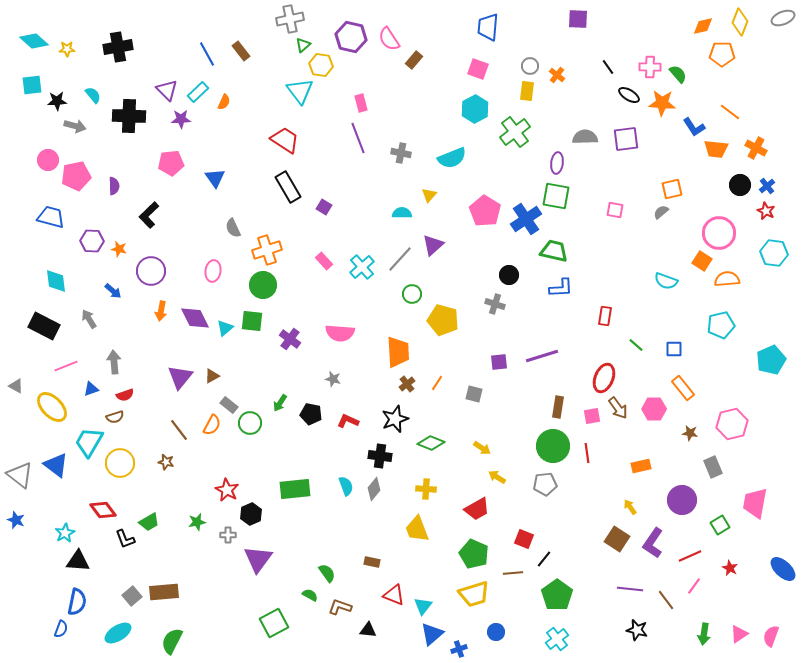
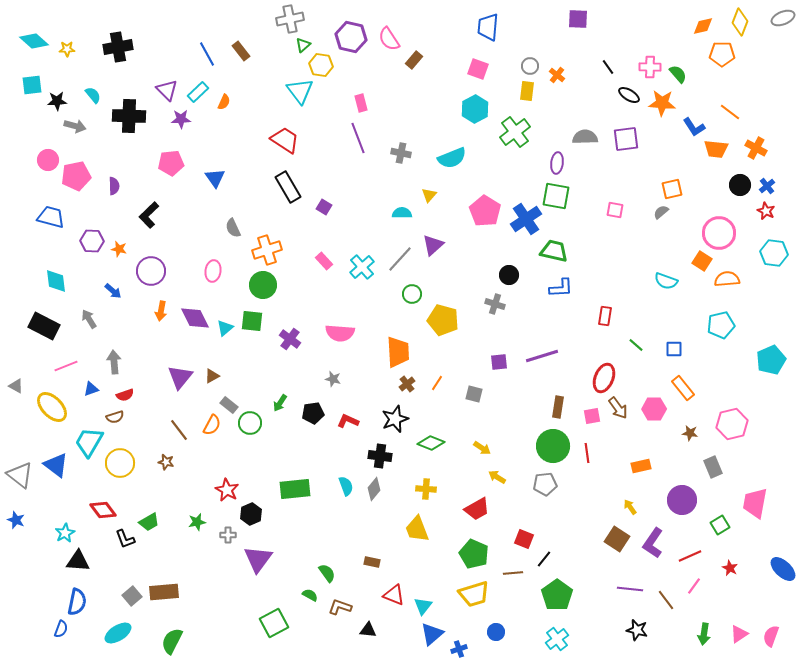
black pentagon at (311, 414): moved 2 px right, 1 px up; rotated 20 degrees counterclockwise
